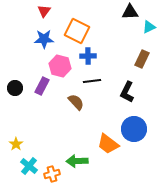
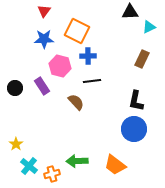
purple rectangle: rotated 60 degrees counterclockwise
black L-shape: moved 9 px right, 9 px down; rotated 15 degrees counterclockwise
orange trapezoid: moved 7 px right, 21 px down
